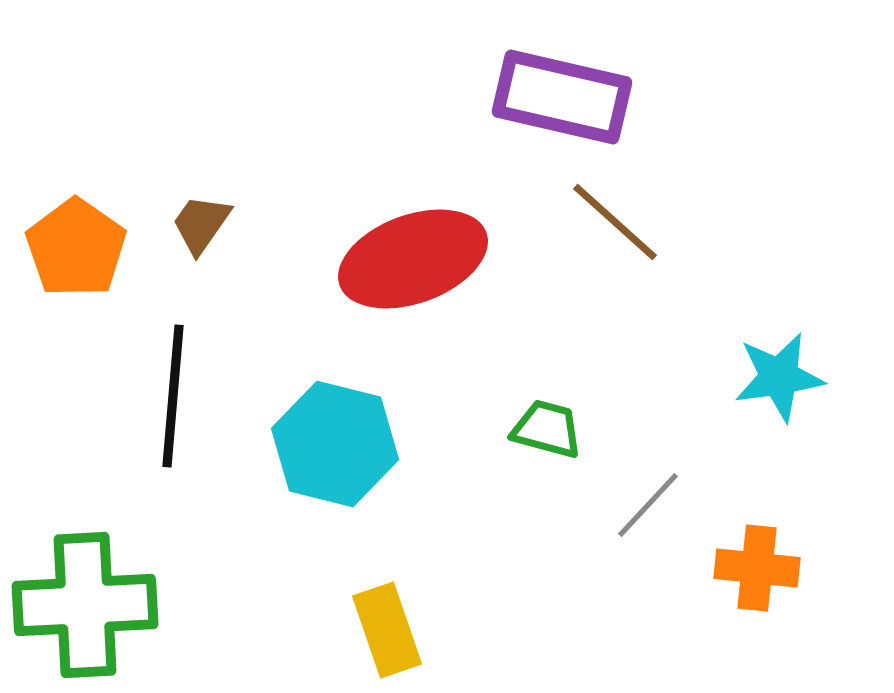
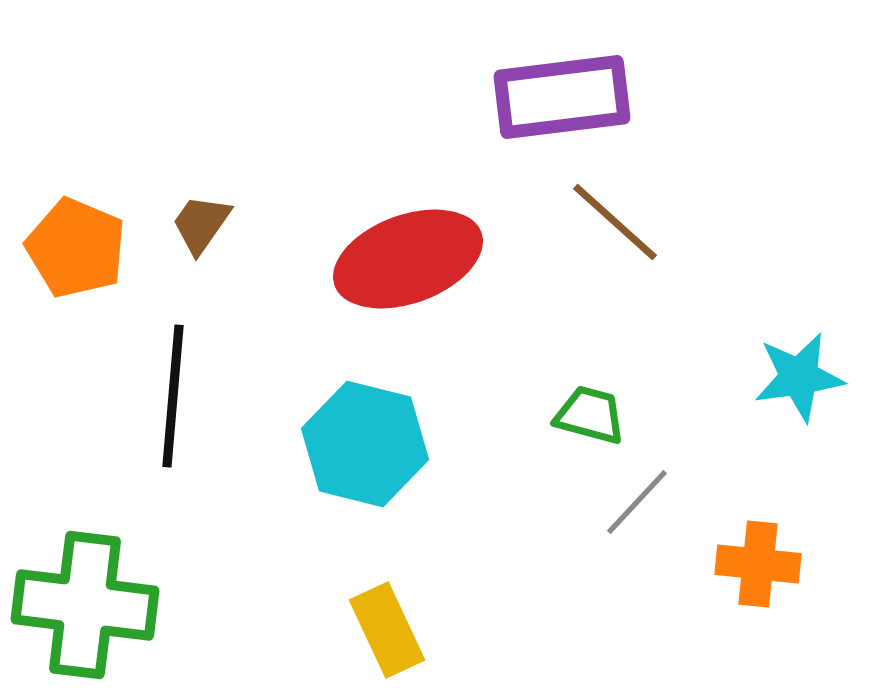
purple rectangle: rotated 20 degrees counterclockwise
orange pentagon: rotated 12 degrees counterclockwise
red ellipse: moved 5 px left
cyan star: moved 20 px right
green trapezoid: moved 43 px right, 14 px up
cyan hexagon: moved 30 px right
gray line: moved 11 px left, 3 px up
orange cross: moved 1 px right, 4 px up
green cross: rotated 10 degrees clockwise
yellow rectangle: rotated 6 degrees counterclockwise
